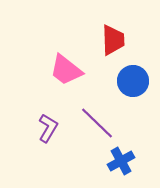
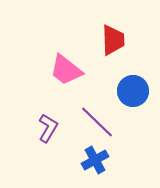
blue circle: moved 10 px down
purple line: moved 1 px up
blue cross: moved 26 px left, 1 px up
